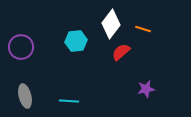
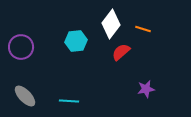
gray ellipse: rotated 30 degrees counterclockwise
